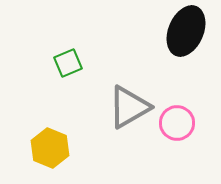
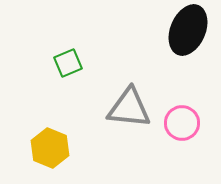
black ellipse: moved 2 px right, 1 px up
gray triangle: moved 1 px down; rotated 36 degrees clockwise
pink circle: moved 5 px right
